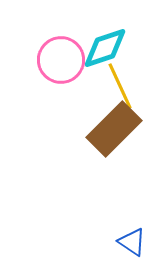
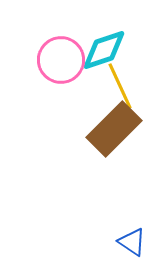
cyan diamond: moved 1 px left, 2 px down
